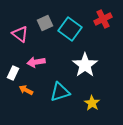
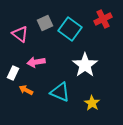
cyan triangle: rotated 40 degrees clockwise
